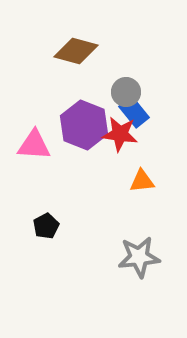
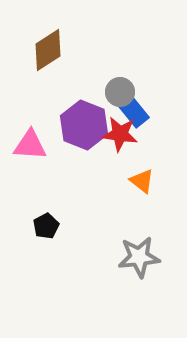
brown diamond: moved 28 px left, 1 px up; rotated 48 degrees counterclockwise
gray circle: moved 6 px left
pink triangle: moved 4 px left
orange triangle: rotated 44 degrees clockwise
